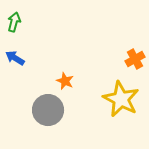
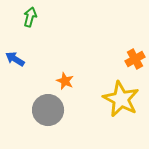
green arrow: moved 16 px right, 5 px up
blue arrow: moved 1 px down
